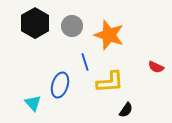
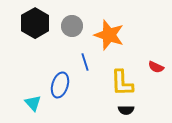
yellow L-shape: moved 12 px right, 1 px down; rotated 92 degrees clockwise
black semicircle: rotated 56 degrees clockwise
